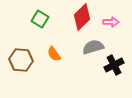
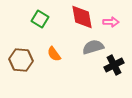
red diamond: rotated 56 degrees counterclockwise
